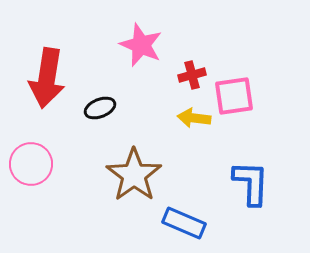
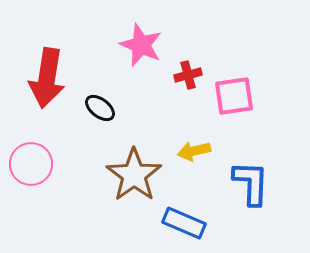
red cross: moved 4 px left
black ellipse: rotated 60 degrees clockwise
yellow arrow: moved 33 px down; rotated 20 degrees counterclockwise
